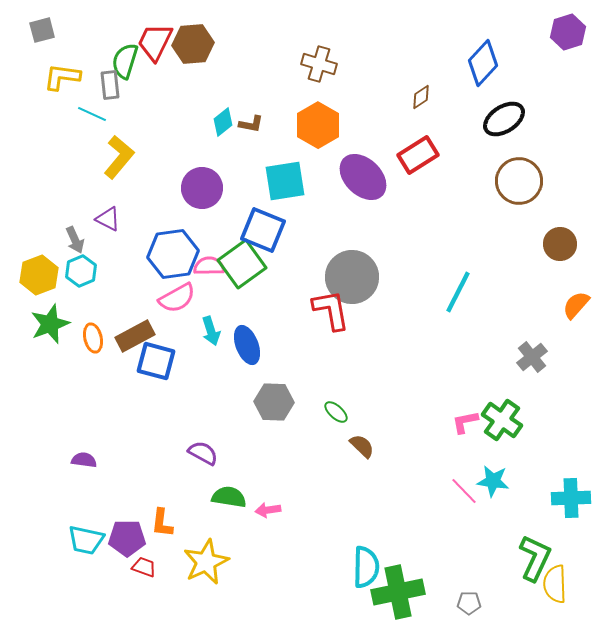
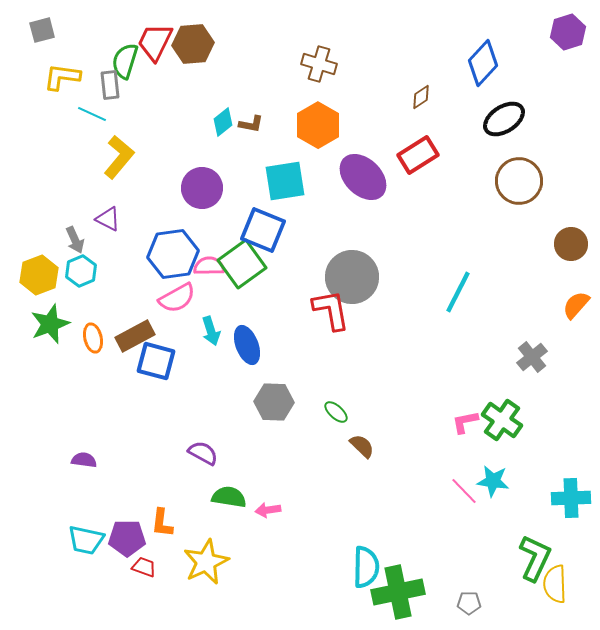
brown circle at (560, 244): moved 11 px right
